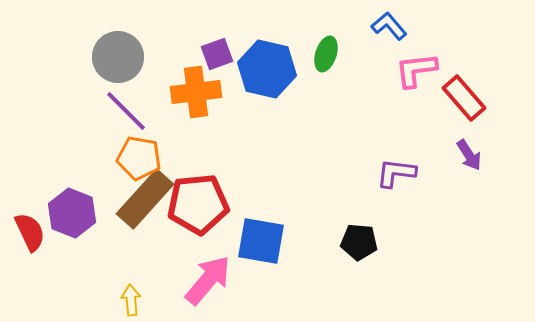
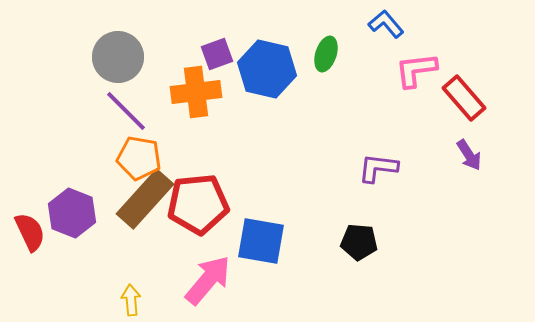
blue L-shape: moved 3 px left, 2 px up
purple L-shape: moved 18 px left, 5 px up
